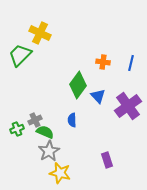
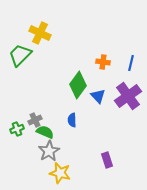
purple cross: moved 10 px up
